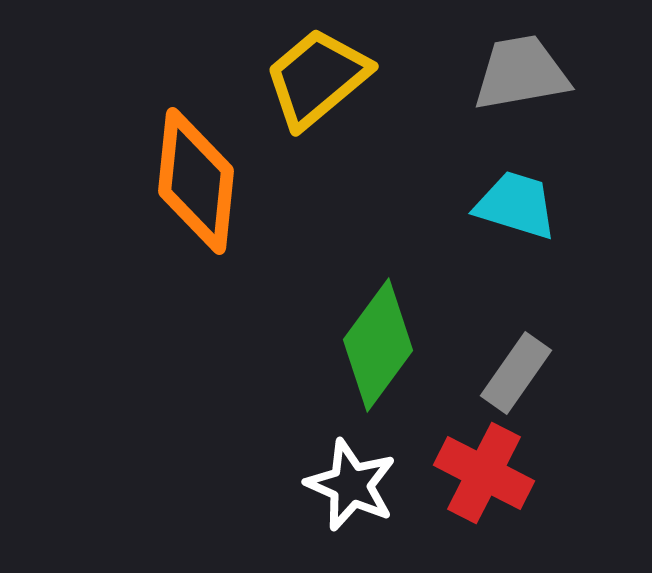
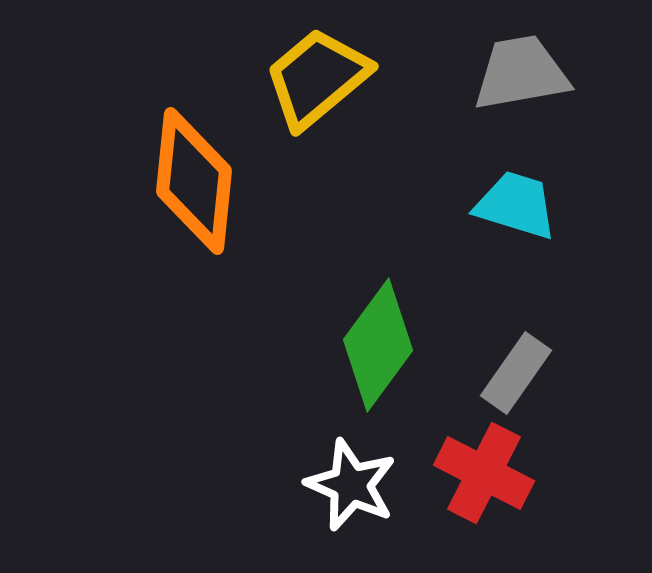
orange diamond: moved 2 px left
